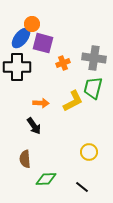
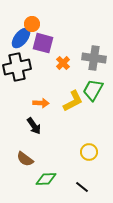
orange cross: rotated 24 degrees counterclockwise
black cross: rotated 12 degrees counterclockwise
green trapezoid: moved 2 px down; rotated 15 degrees clockwise
brown semicircle: rotated 48 degrees counterclockwise
